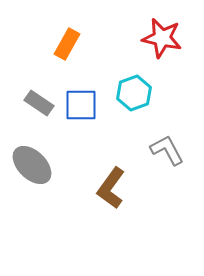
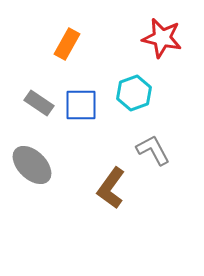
gray L-shape: moved 14 px left
